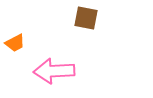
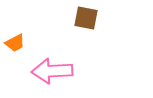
pink arrow: moved 2 px left
